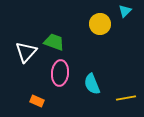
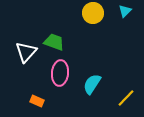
yellow circle: moved 7 px left, 11 px up
cyan semicircle: rotated 55 degrees clockwise
yellow line: rotated 36 degrees counterclockwise
